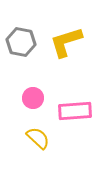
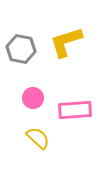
gray hexagon: moved 7 px down
pink rectangle: moved 1 px up
